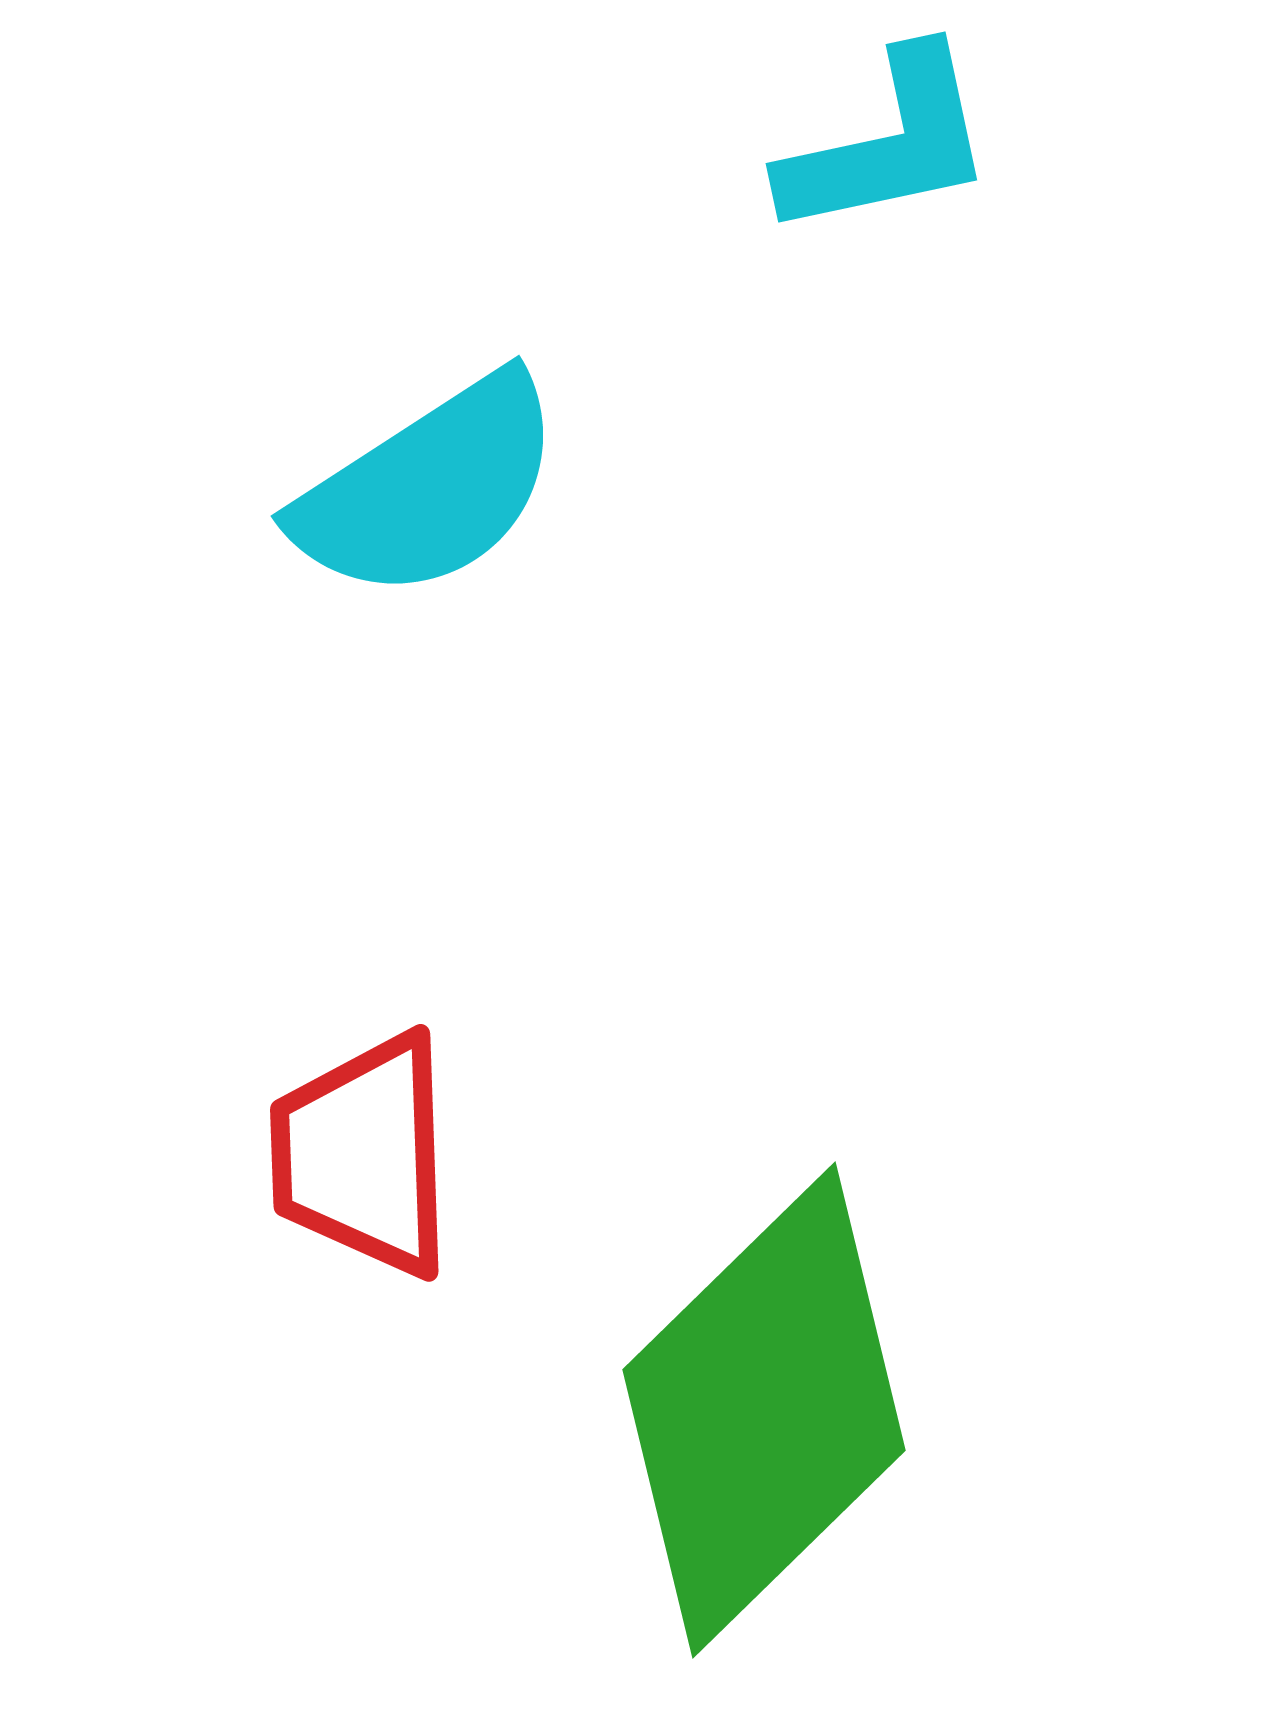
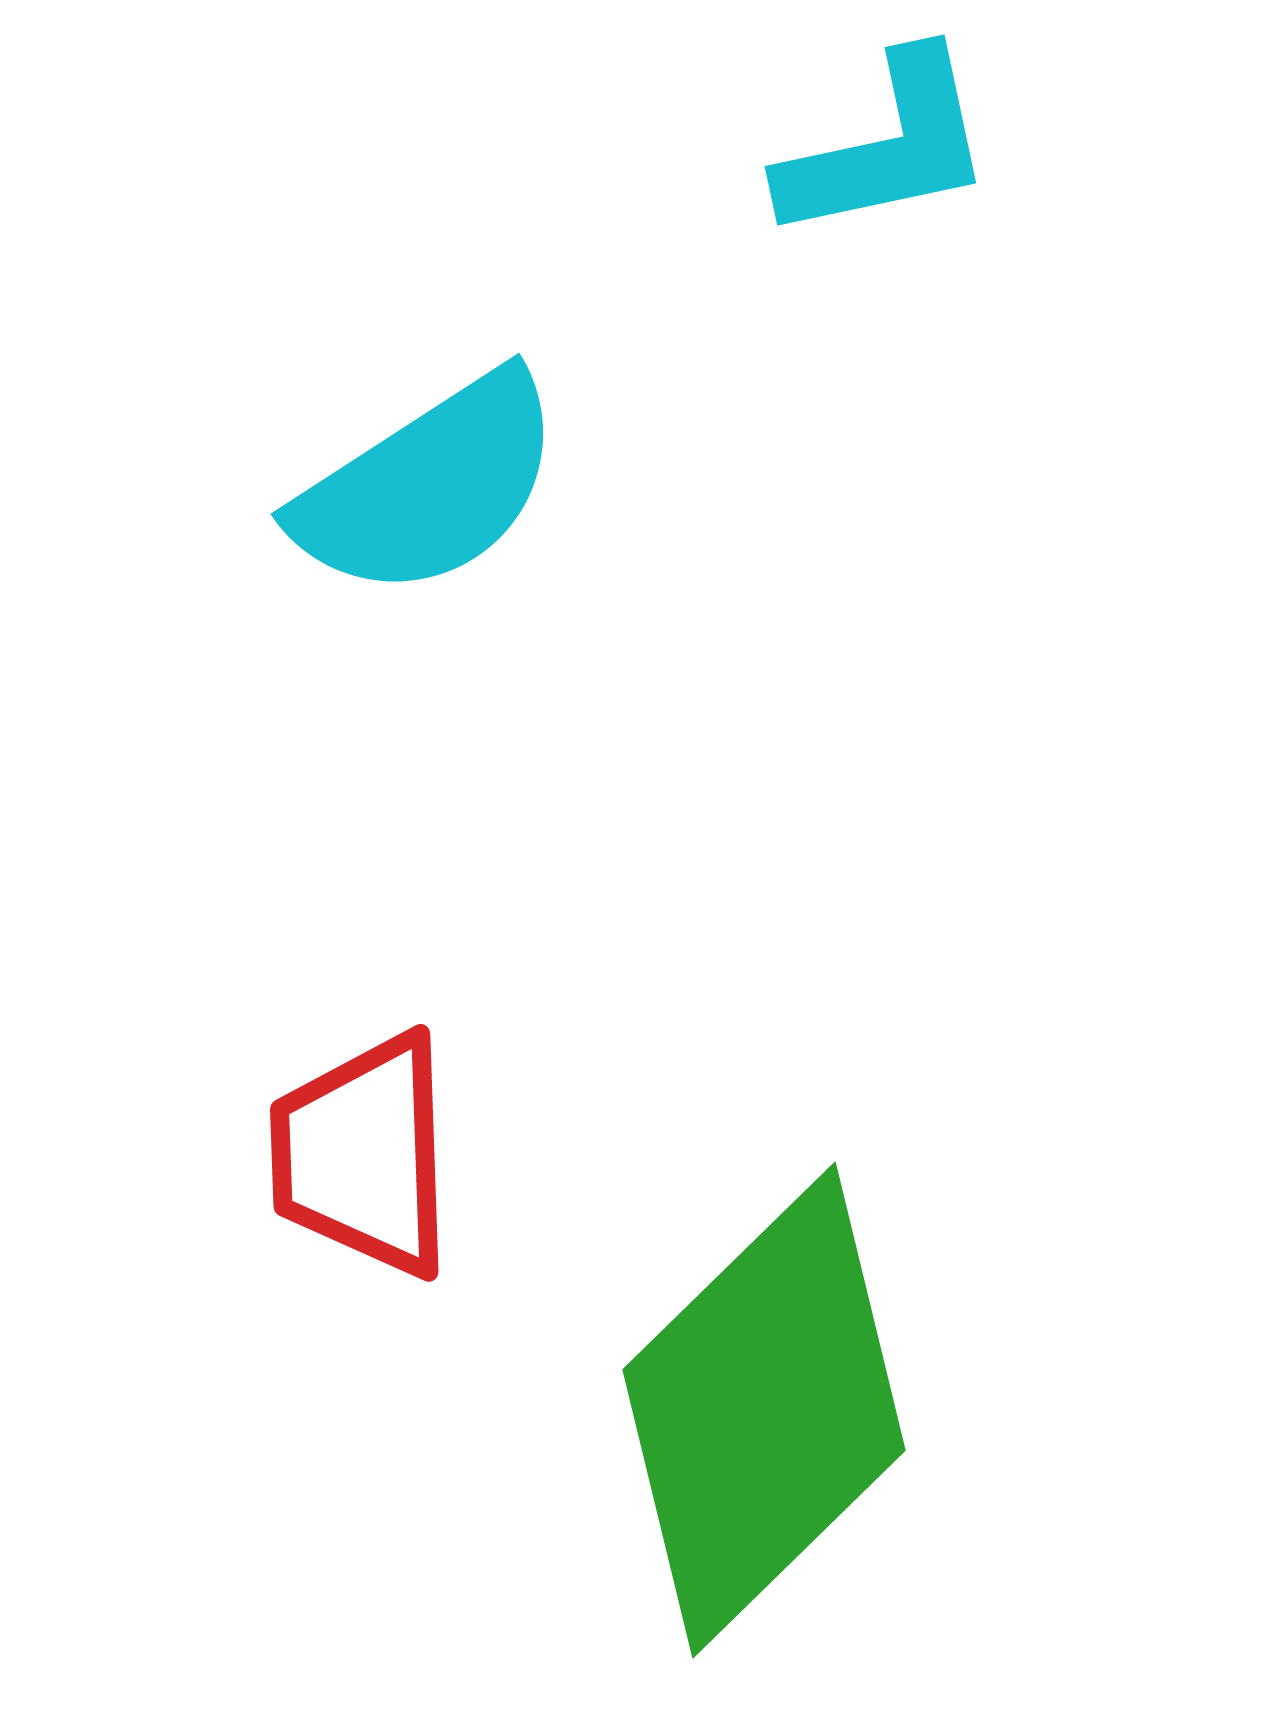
cyan L-shape: moved 1 px left, 3 px down
cyan semicircle: moved 2 px up
